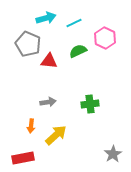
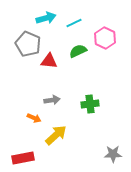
gray arrow: moved 4 px right, 2 px up
orange arrow: moved 3 px right, 8 px up; rotated 72 degrees counterclockwise
gray star: rotated 30 degrees clockwise
